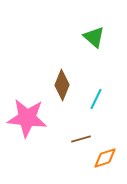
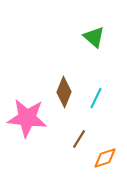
brown diamond: moved 2 px right, 7 px down
cyan line: moved 1 px up
brown line: moved 2 px left; rotated 42 degrees counterclockwise
